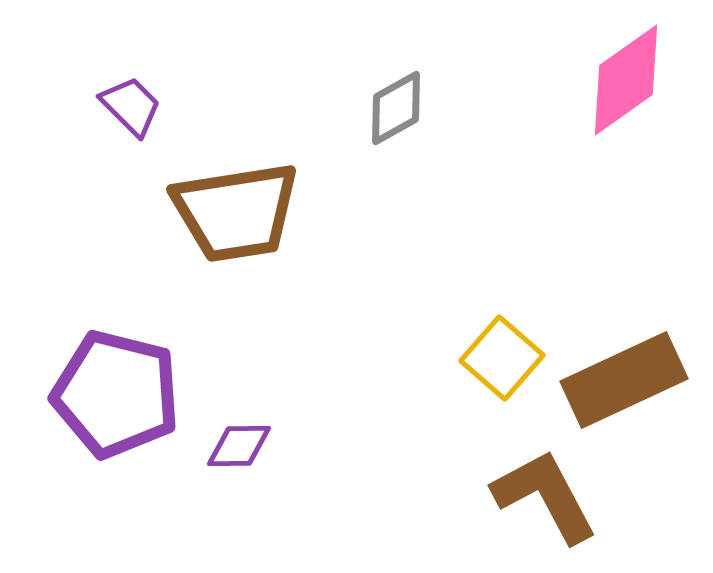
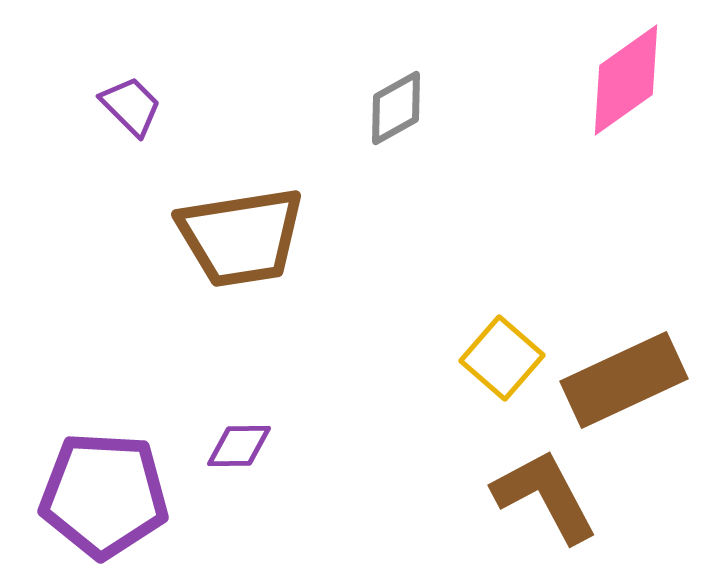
brown trapezoid: moved 5 px right, 25 px down
purple pentagon: moved 12 px left, 101 px down; rotated 11 degrees counterclockwise
